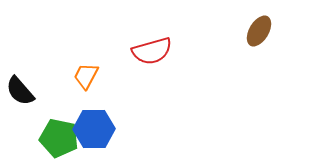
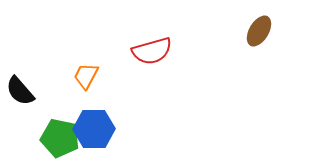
green pentagon: moved 1 px right
